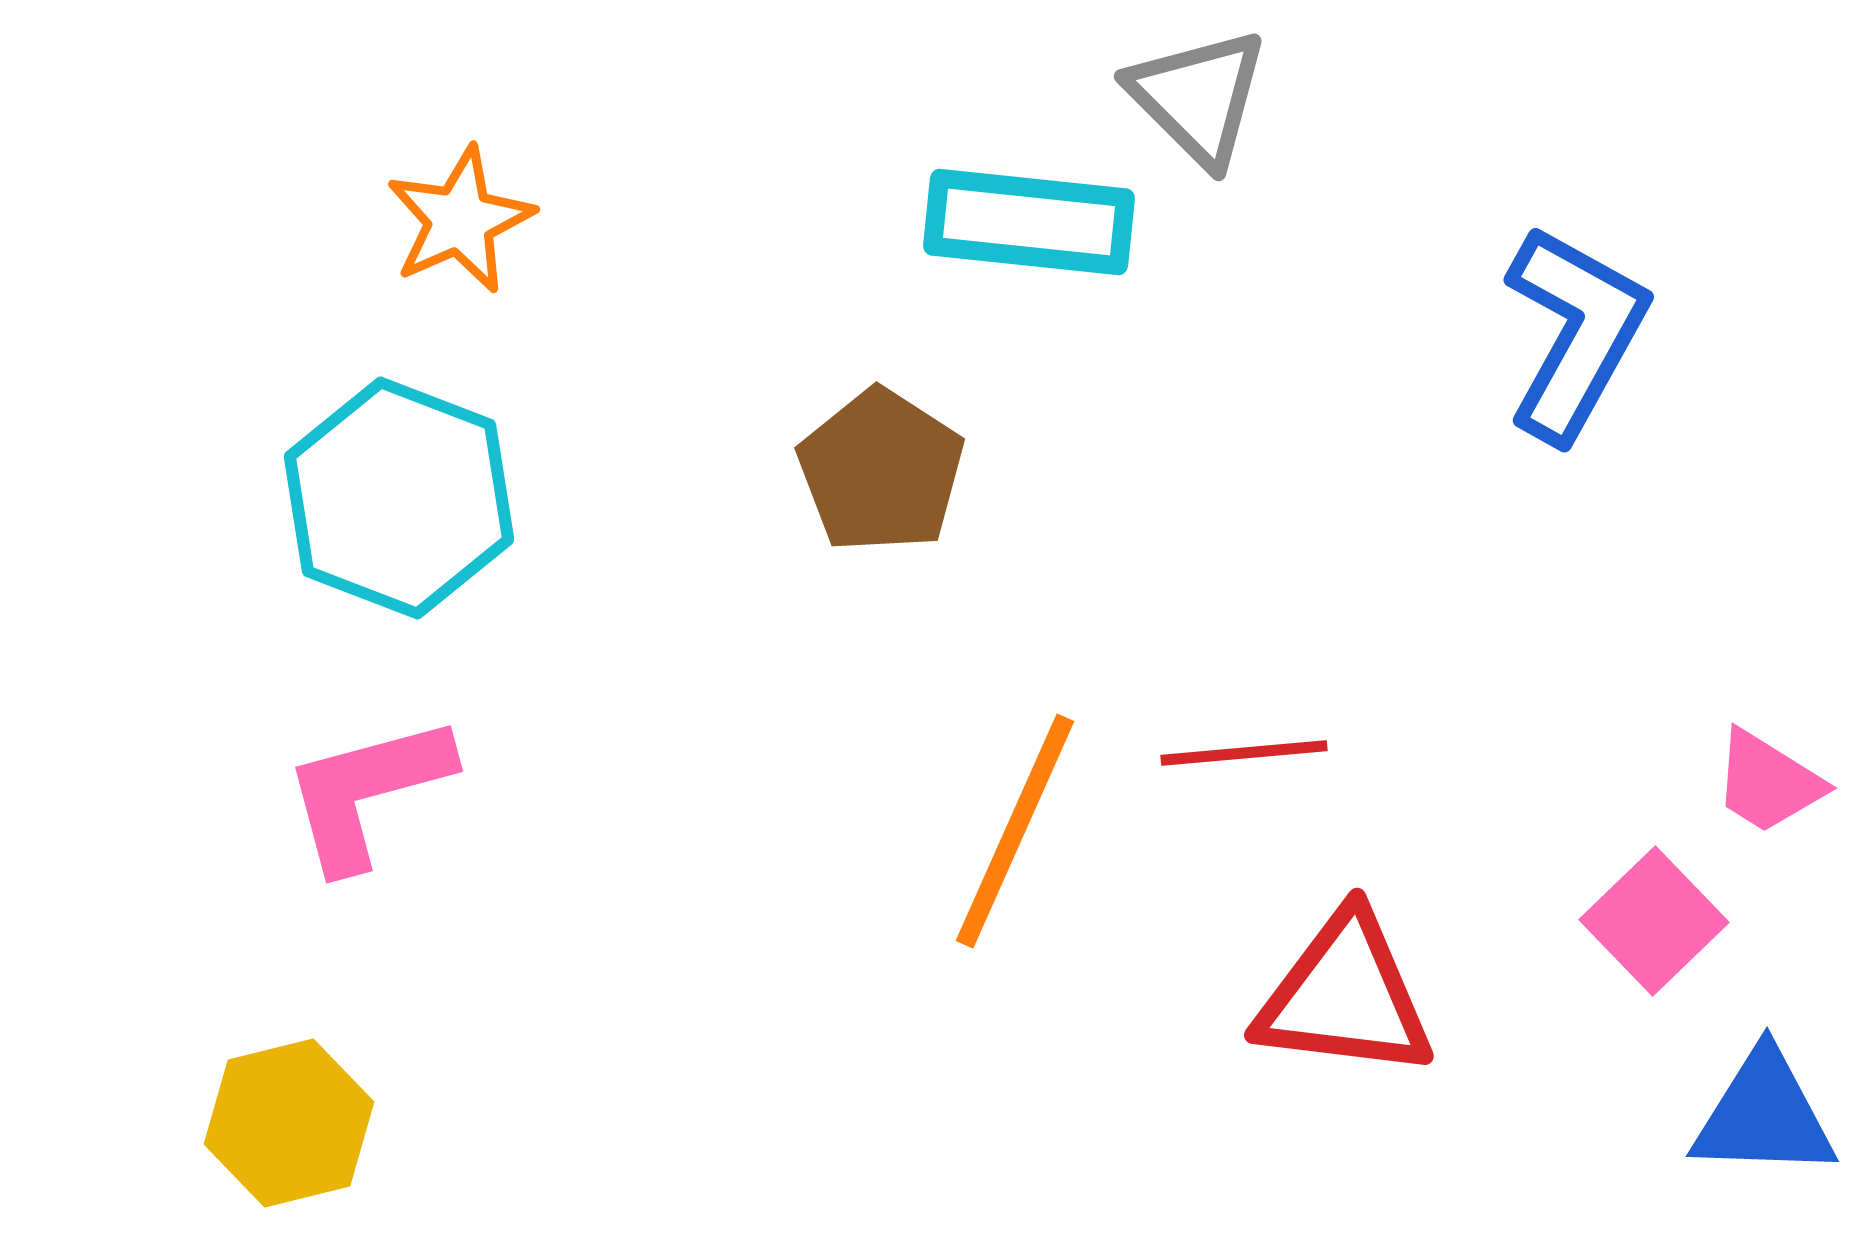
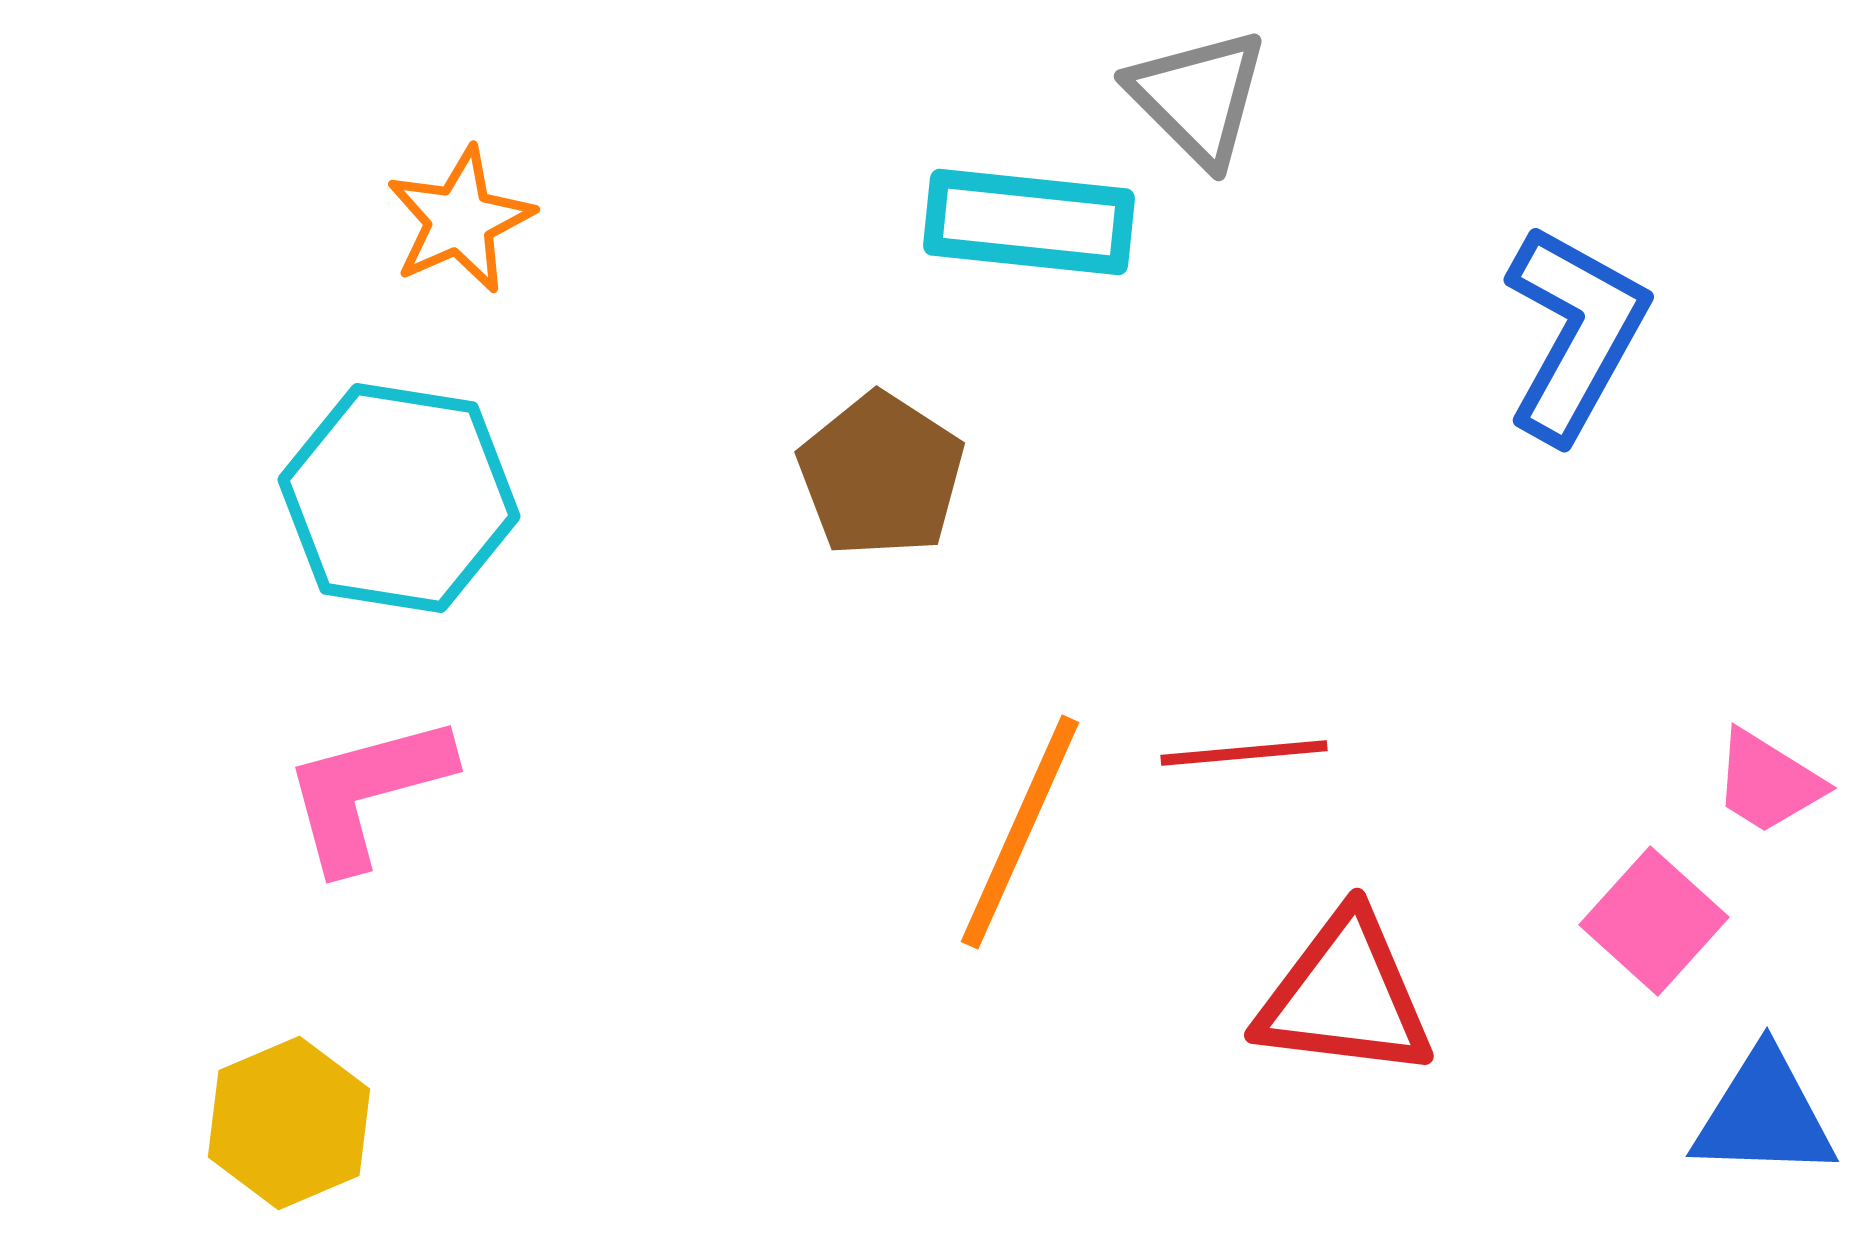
brown pentagon: moved 4 px down
cyan hexagon: rotated 12 degrees counterclockwise
orange line: moved 5 px right, 1 px down
pink square: rotated 4 degrees counterclockwise
yellow hexagon: rotated 9 degrees counterclockwise
